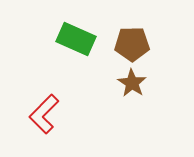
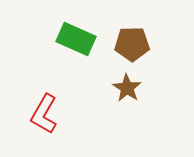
brown star: moved 5 px left, 5 px down
red L-shape: rotated 15 degrees counterclockwise
